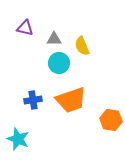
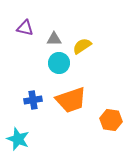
yellow semicircle: rotated 78 degrees clockwise
